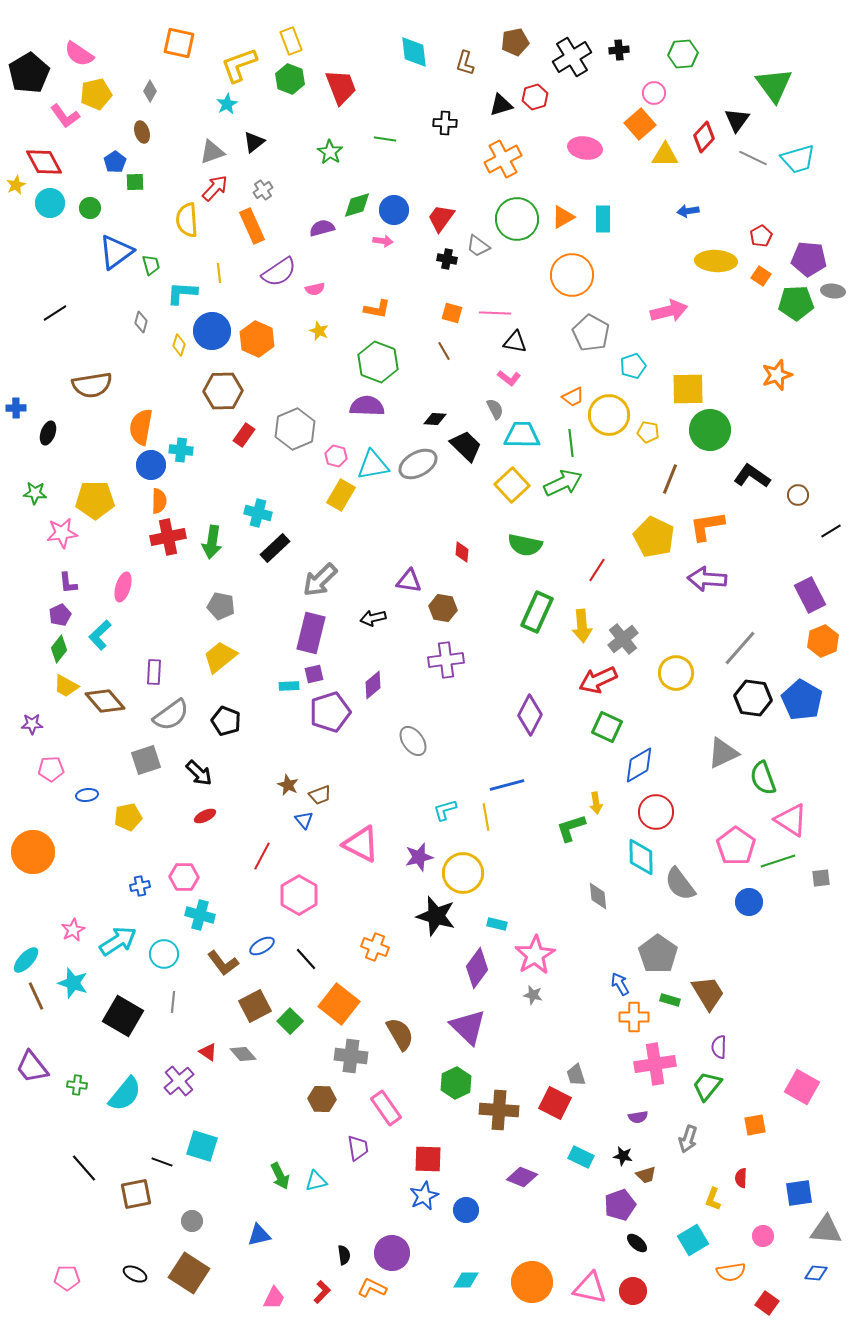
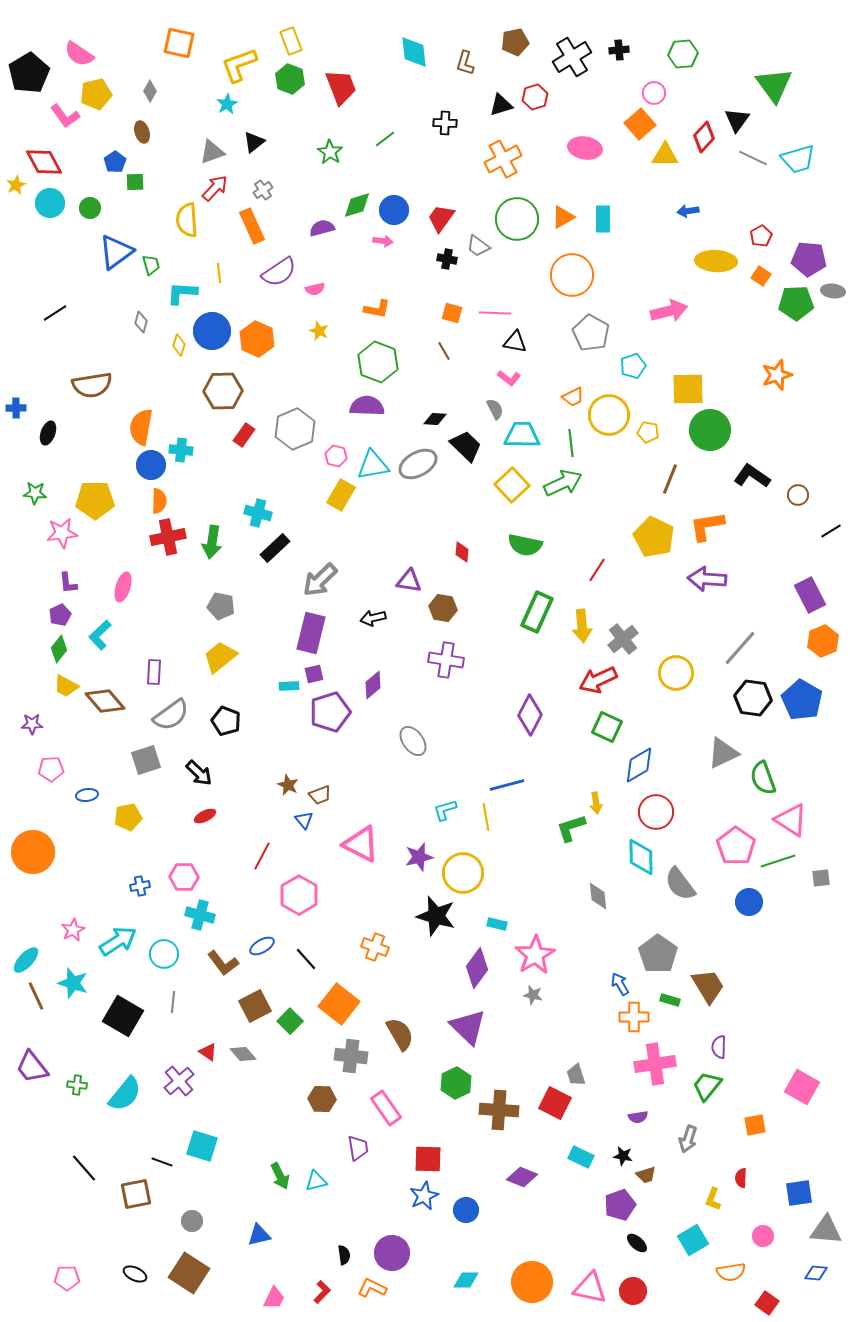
green line at (385, 139): rotated 45 degrees counterclockwise
purple cross at (446, 660): rotated 16 degrees clockwise
brown trapezoid at (708, 993): moved 7 px up
